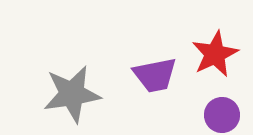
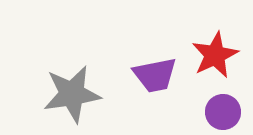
red star: moved 1 px down
purple circle: moved 1 px right, 3 px up
